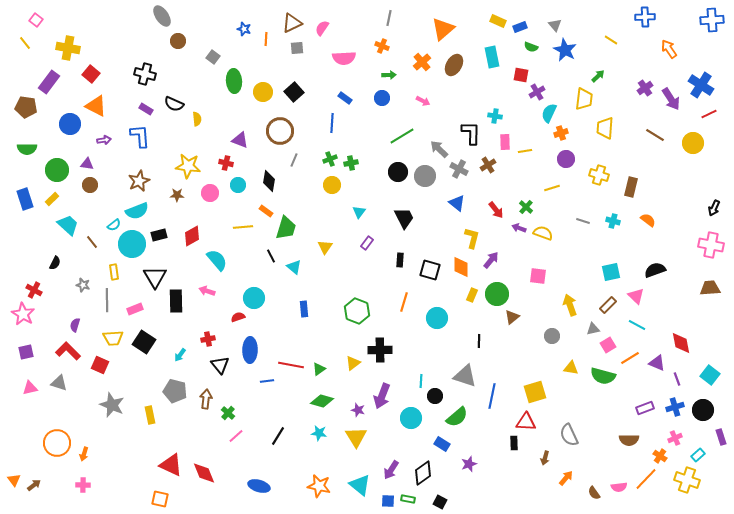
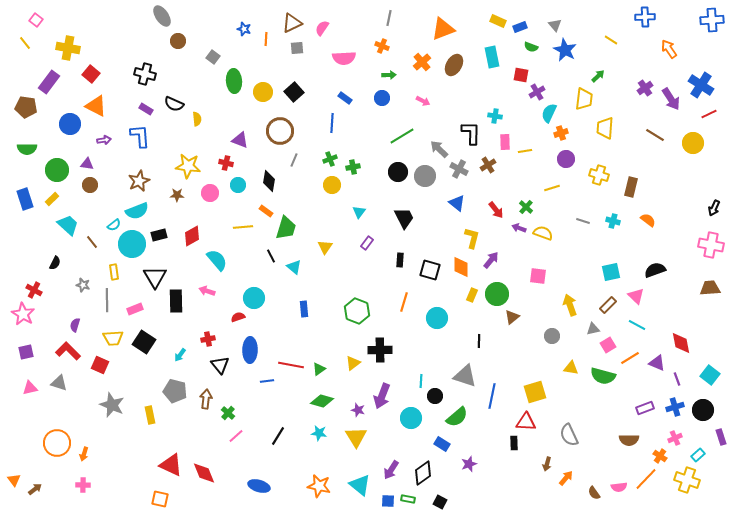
orange triangle at (443, 29): rotated 20 degrees clockwise
green cross at (351, 163): moved 2 px right, 4 px down
brown arrow at (545, 458): moved 2 px right, 6 px down
brown arrow at (34, 485): moved 1 px right, 4 px down
